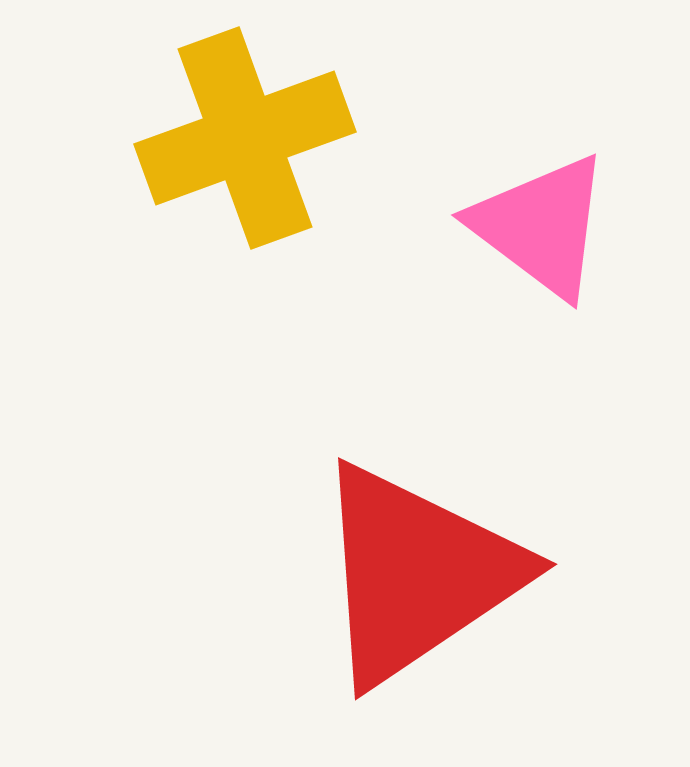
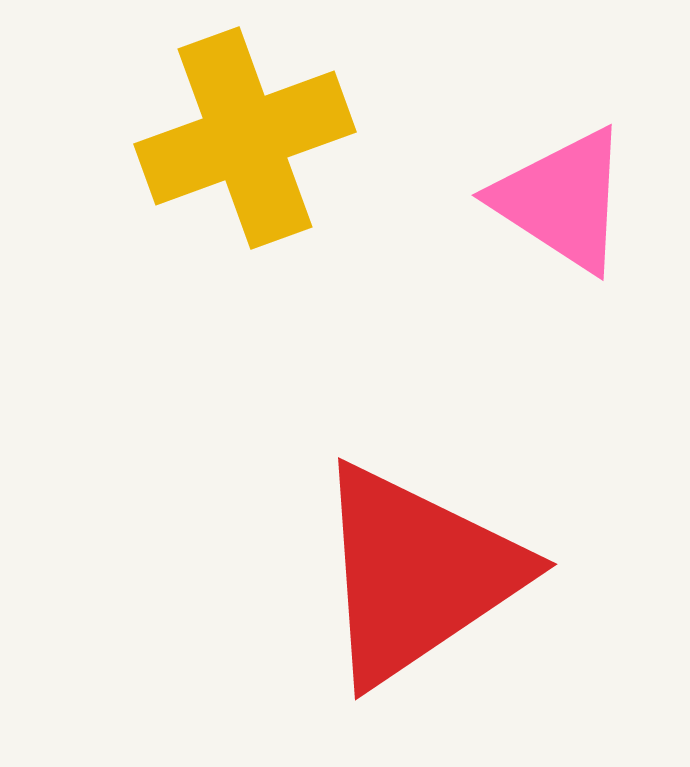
pink triangle: moved 21 px right, 26 px up; rotated 4 degrees counterclockwise
